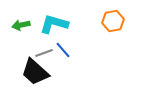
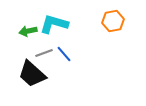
green arrow: moved 7 px right, 6 px down
blue line: moved 1 px right, 4 px down
black trapezoid: moved 3 px left, 2 px down
